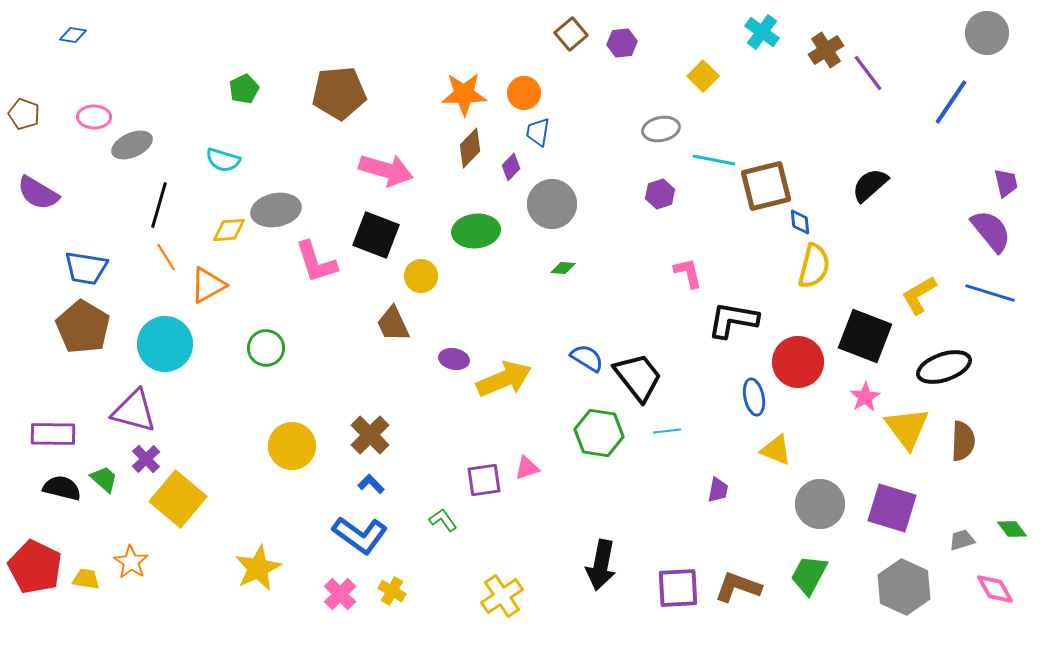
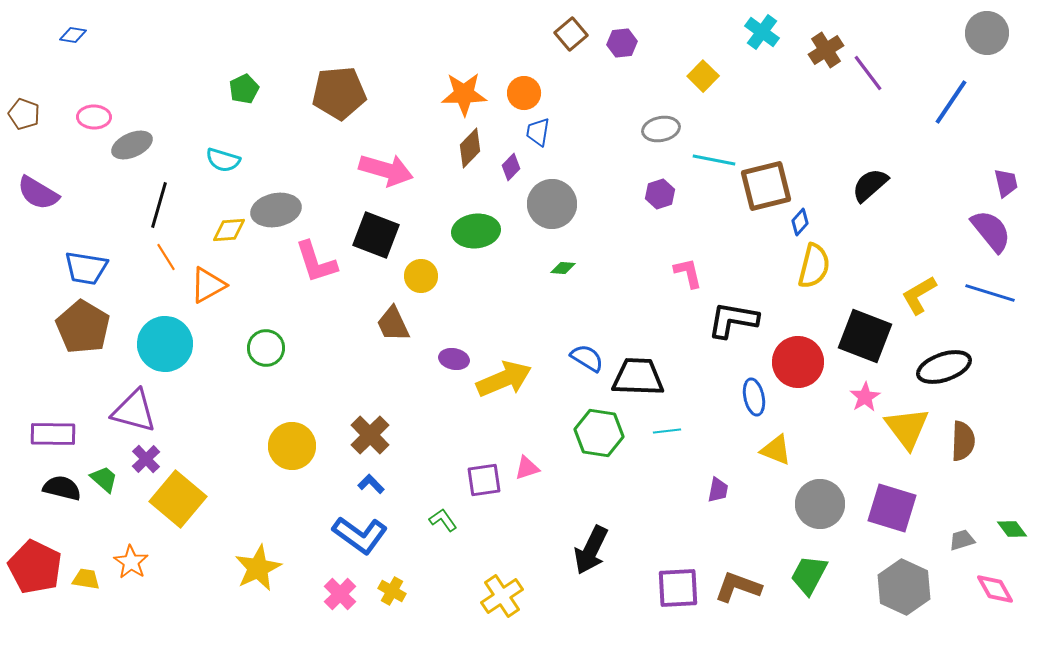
blue diamond at (800, 222): rotated 48 degrees clockwise
black trapezoid at (638, 377): rotated 50 degrees counterclockwise
black arrow at (601, 565): moved 10 px left, 15 px up; rotated 15 degrees clockwise
